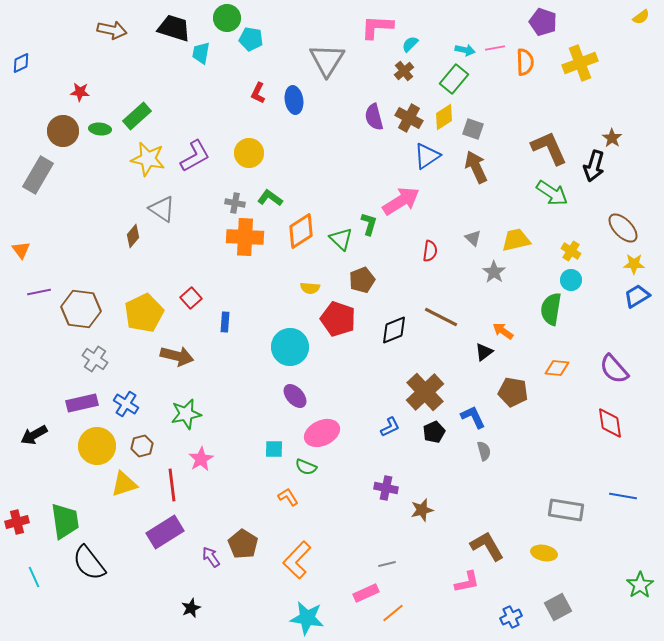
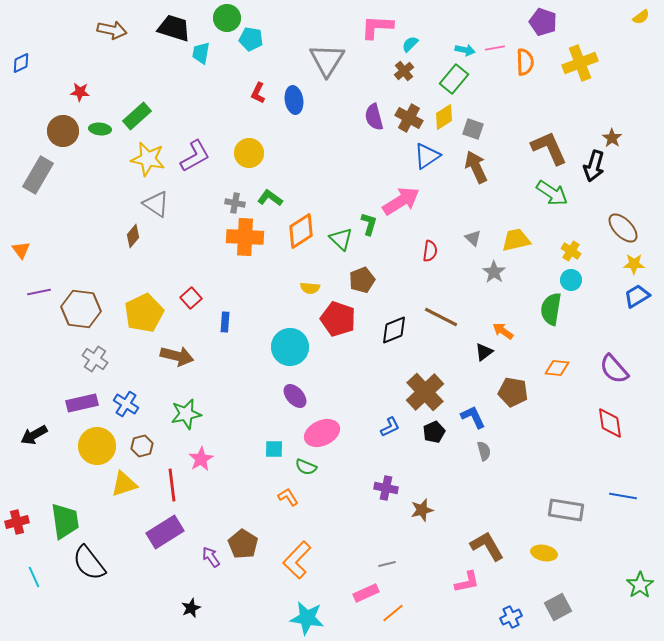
gray triangle at (162, 209): moved 6 px left, 5 px up
